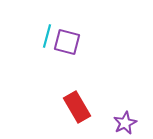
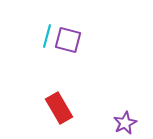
purple square: moved 1 px right, 2 px up
red rectangle: moved 18 px left, 1 px down
